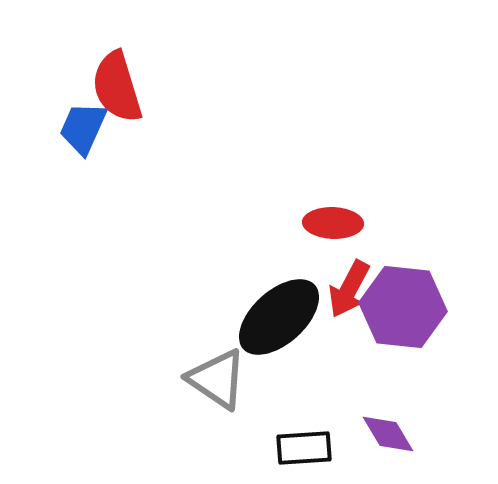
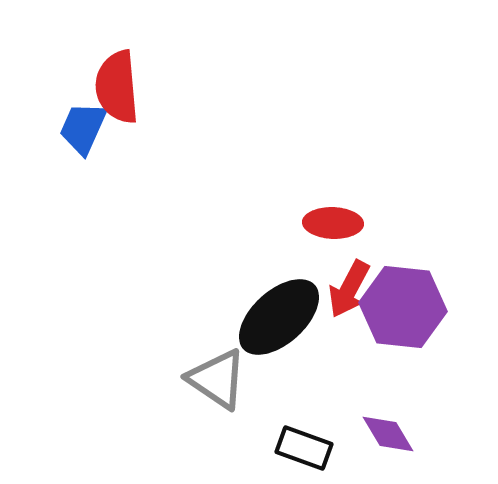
red semicircle: rotated 12 degrees clockwise
black rectangle: rotated 24 degrees clockwise
